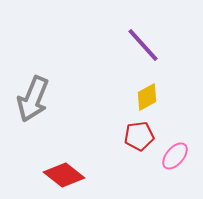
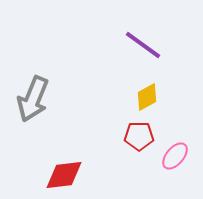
purple line: rotated 12 degrees counterclockwise
red pentagon: rotated 8 degrees clockwise
red diamond: rotated 45 degrees counterclockwise
